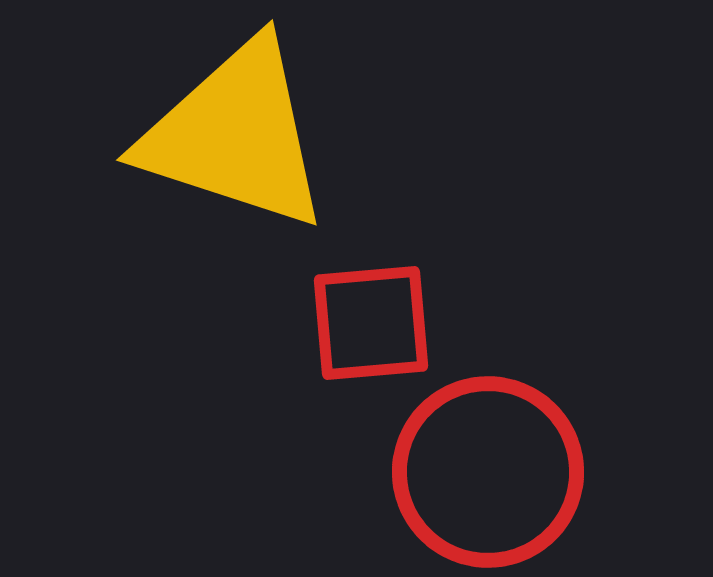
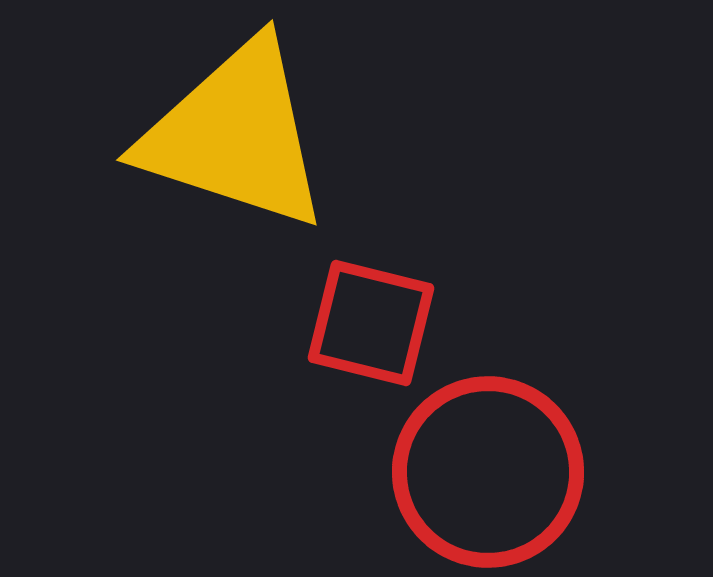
red square: rotated 19 degrees clockwise
